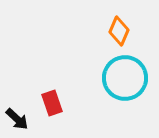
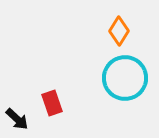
orange diamond: rotated 8 degrees clockwise
